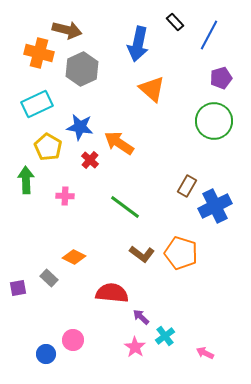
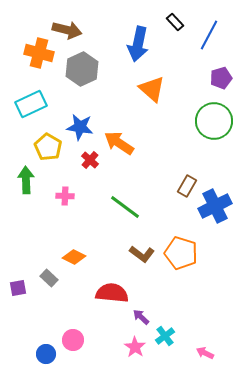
cyan rectangle: moved 6 px left
